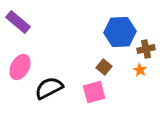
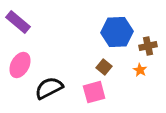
blue hexagon: moved 3 px left
brown cross: moved 2 px right, 3 px up
pink ellipse: moved 2 px up
